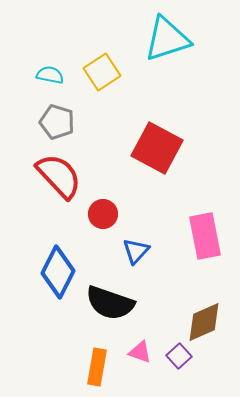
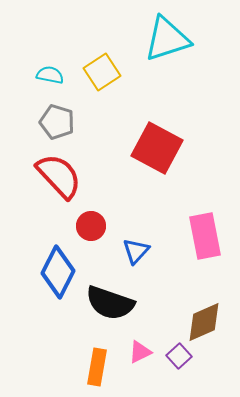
red circle: moved 12 px left, 12 px down
pink triangle: rotated 45 degrees counterclockwise
